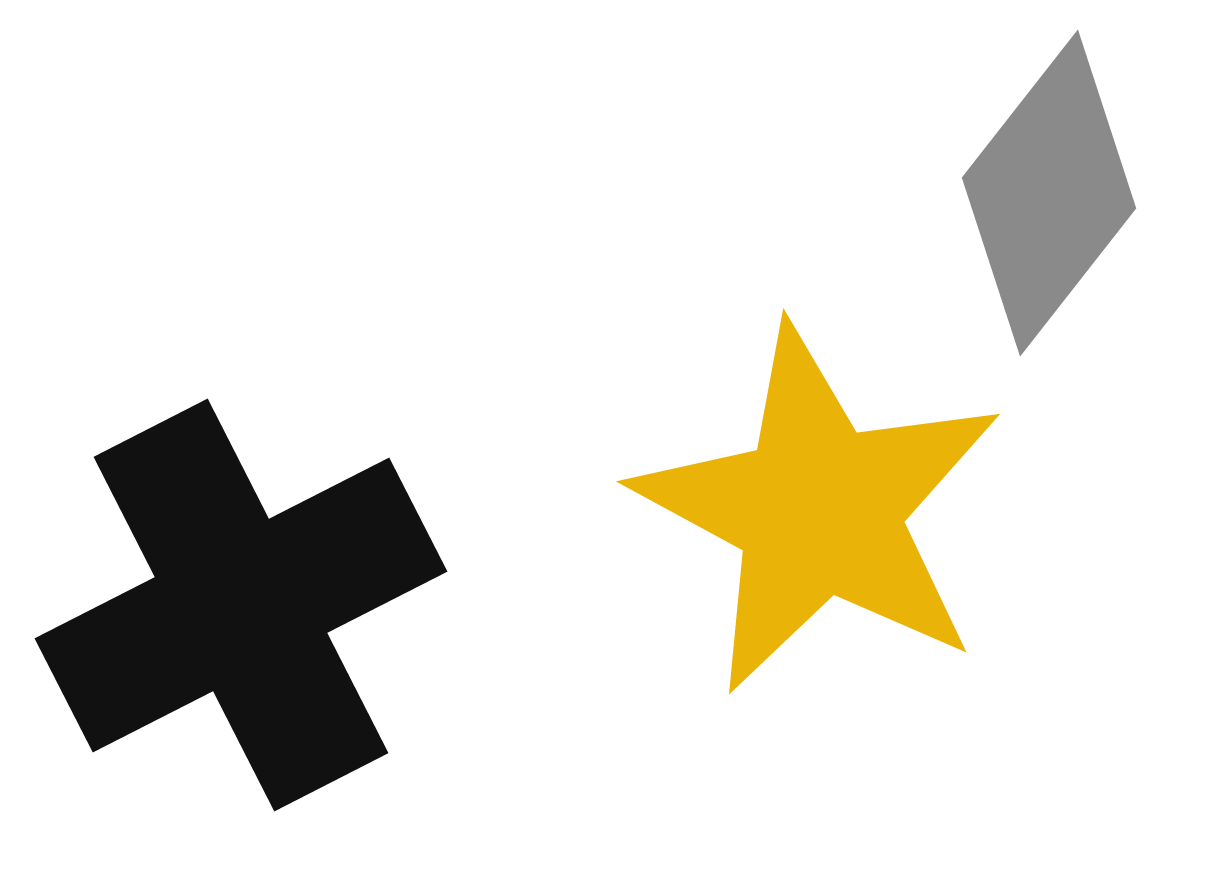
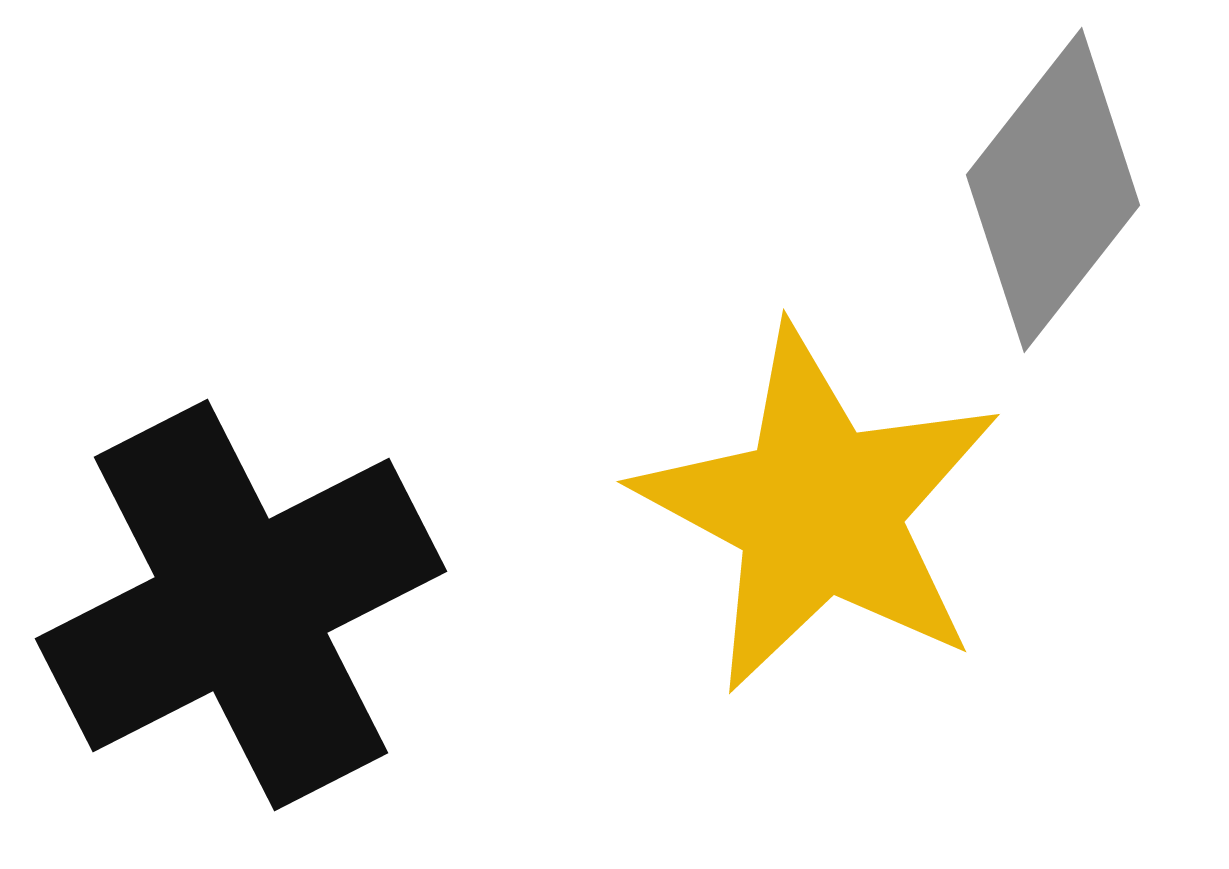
gray diamond: moved 4 px right, 3 px up
